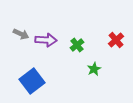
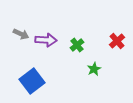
red cross: moved 1 px right, 1 px down
